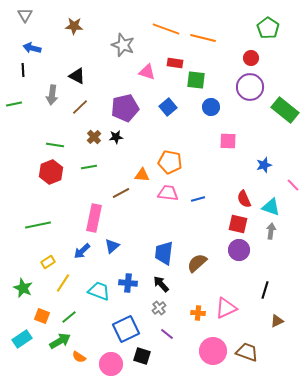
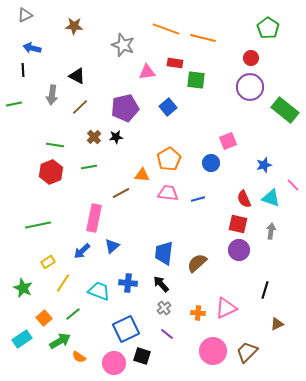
gray triangle at (25, 15): rotated 35 degrees clockwise
pink triangle at (147, 72): rotated 24 degrees counterclockwise
blue circle at (211, 107): moved 56 px down
pink square at (228, 141): rotated 24 degrees counterclockwise
orange pentagon at (170, 162): moved 1 px left, 3 px up; rotated 30 degrees clockwise
cyan triangle at (271, 207): moved 9 px up
gray cross at (159, 308): moved 5 px right
orange square at (42, 316): moved 2 px right, 2 px down; rotated 28 degrees clockwise
green line at (69, 317): moved 4 px right, 3 px up
brown triangle at (277, 321): moved 3 px down
brown trapezoid at (247, 352): rotated 65 degrees counterclockwise
pink circle at (111, 364): moved 3 px right, 1 px up
